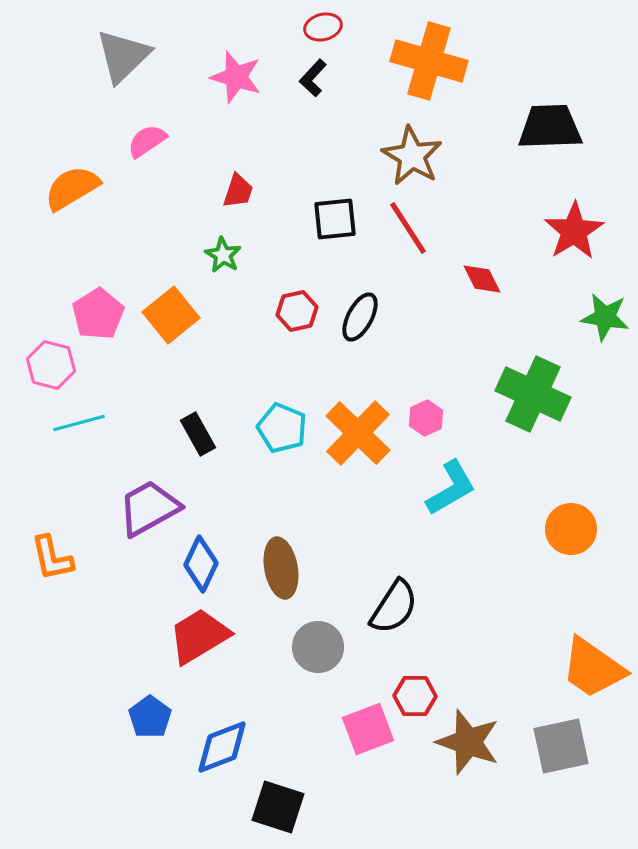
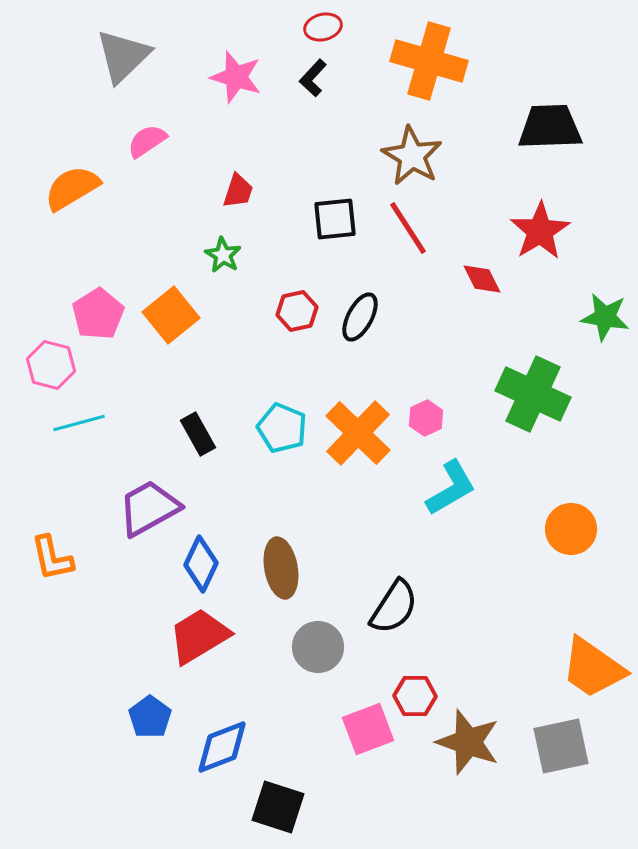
red star at (574, 231): moved 34 px left
